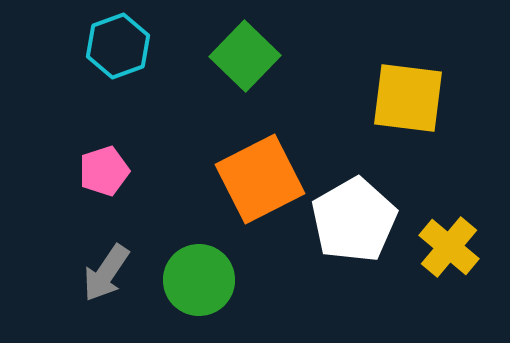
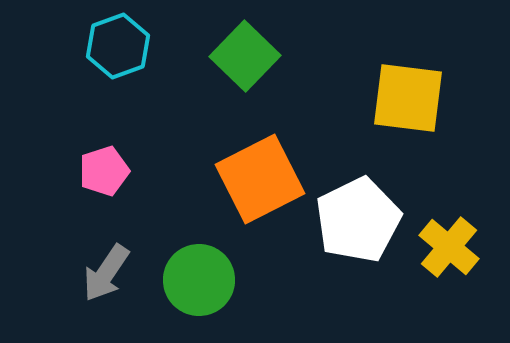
white pentagon: moved 4 px right; rotated 4 degrees clockwise
